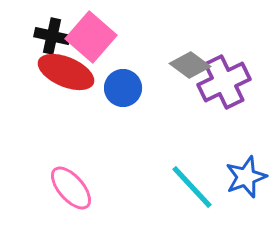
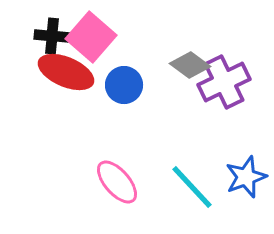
black cross: rotated 8 degrees counterclockwise
blue circle: moved 1 px right, 3 px up
pink ellipse: moved 46 px right, 6 px up
